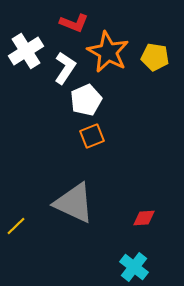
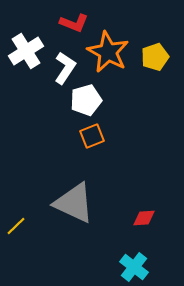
yellow pentagon: rotated 28 degrees counterclockwise
white pentagon: rotated 8 degrees clockwise
